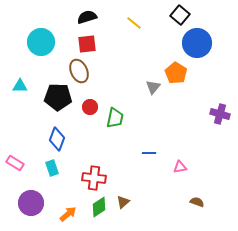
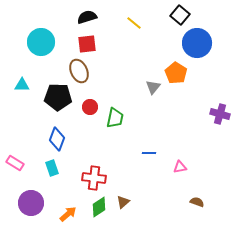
cyan triangle: moved 2 px right, 1 px up
